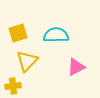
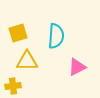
cyan semicircle: moved 1 px down; rotated 95 degrees clockwise
yellow triangle: rotated 45 degrees clockwise
pink triangle: moved 1 px right
